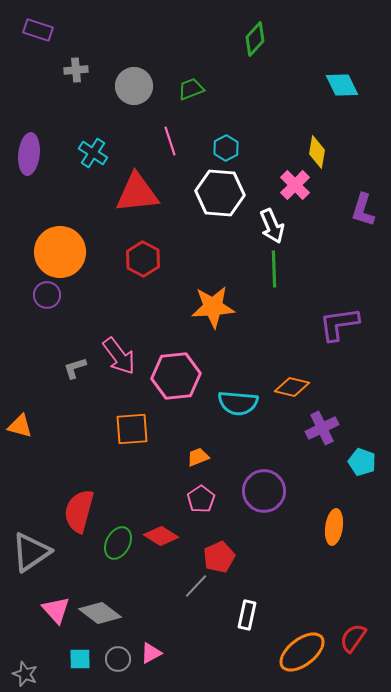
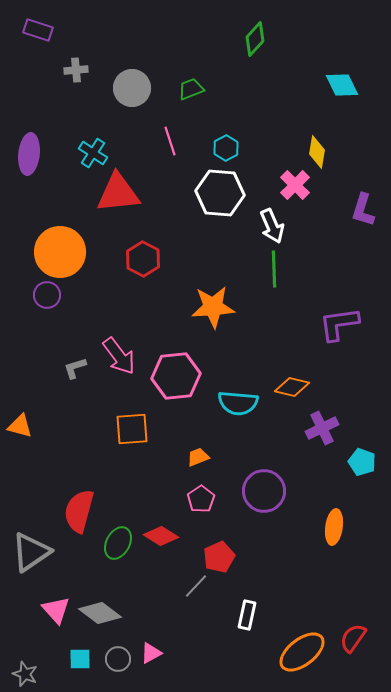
gray circle at (134, 86): moved 2 px left, 2 px down
red triangle at (137, 193): moved 19 px left
